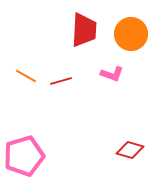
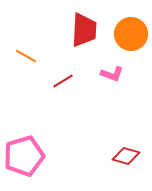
orange line: moved 20 px up
red line: moved 2 px right; rotated 15 degrees counterclockwise
red diamond: moved 4 px left, 6 px down
